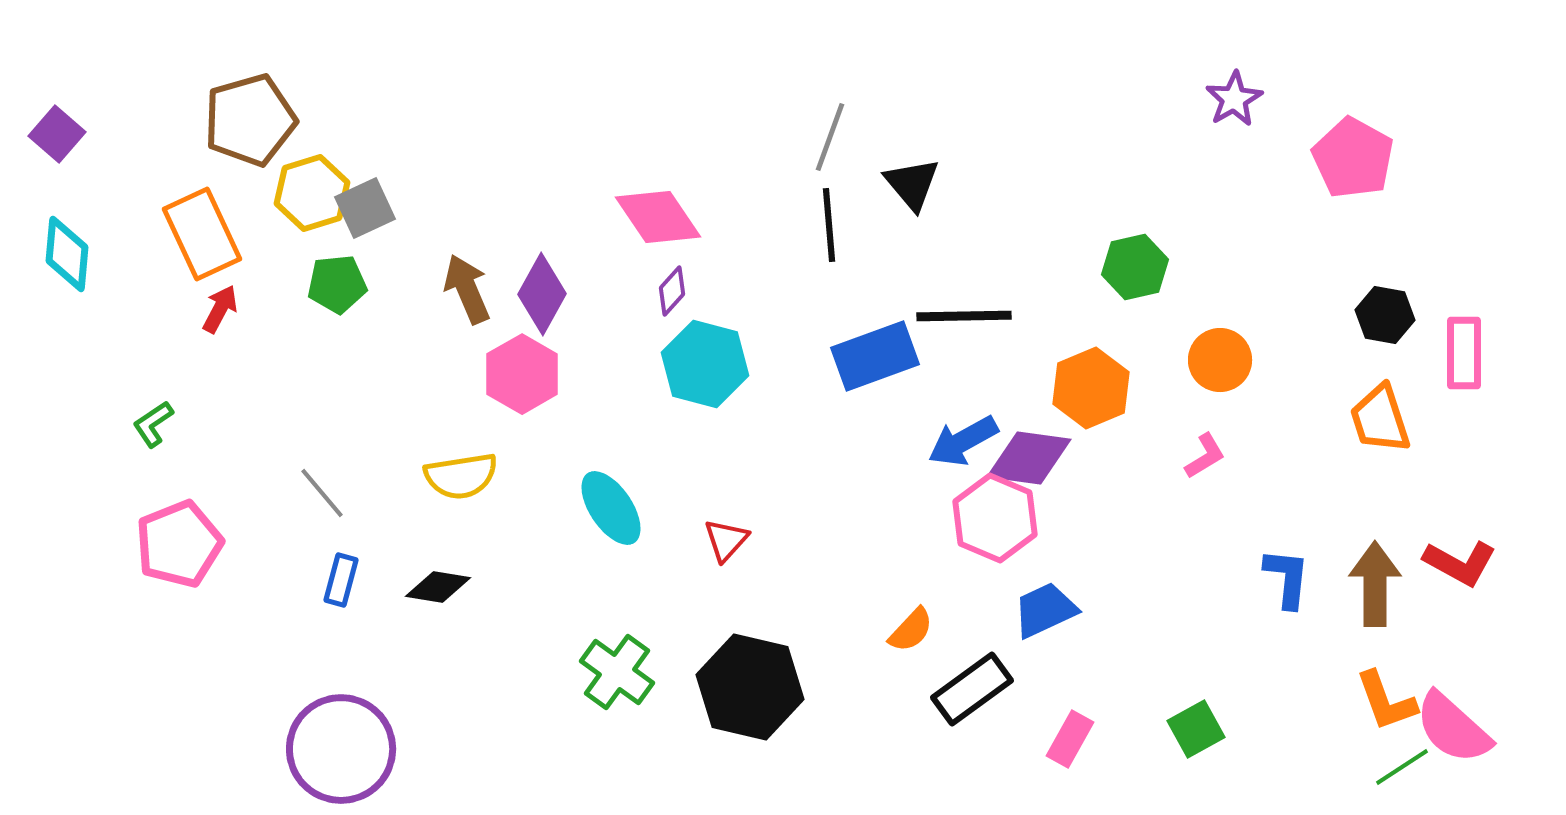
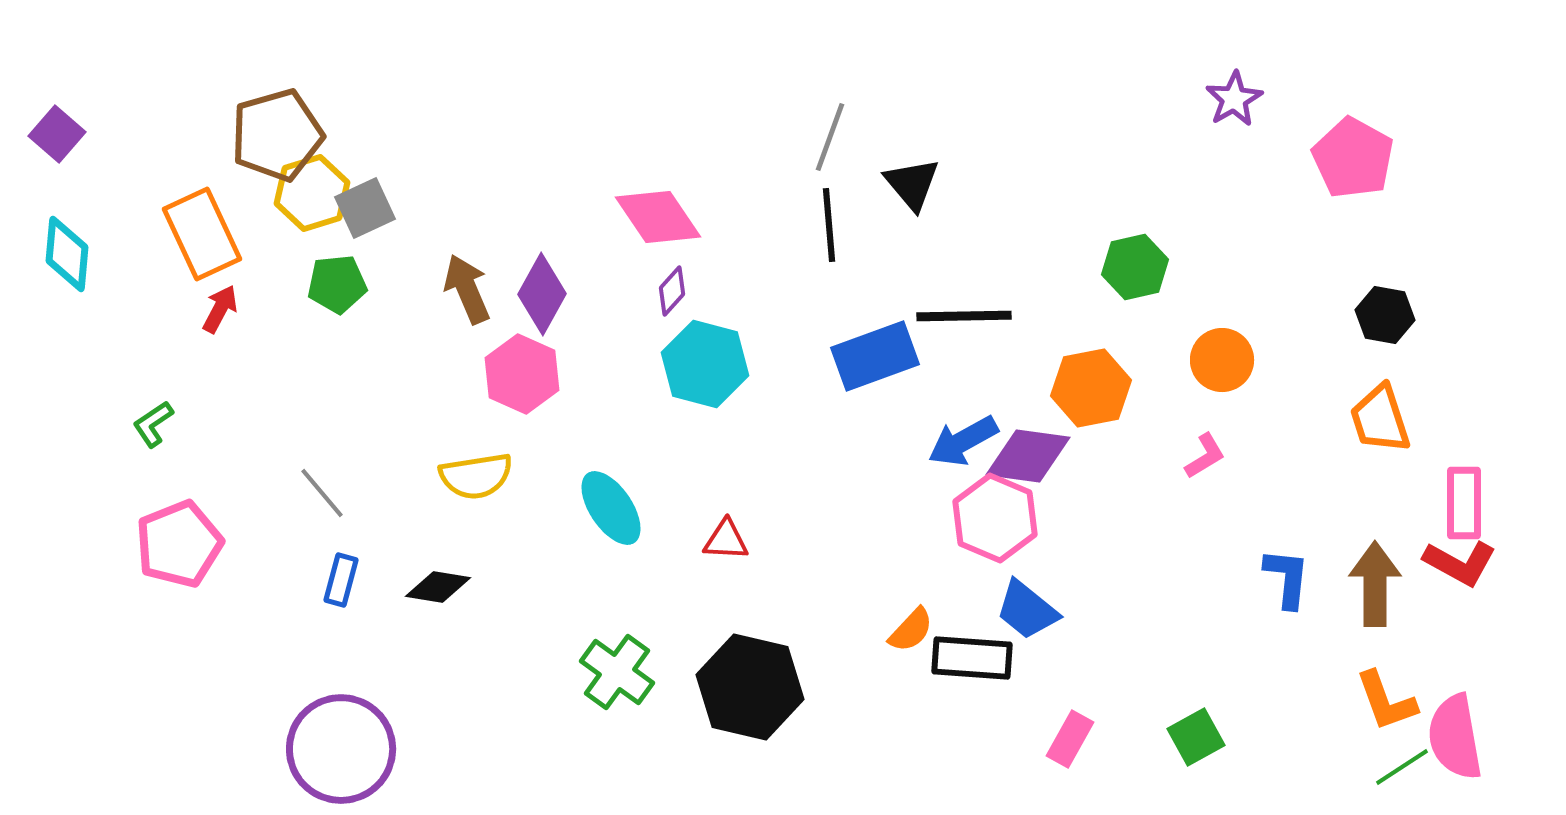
brown pentagon at (250, 120): moved 27 px right, 15 px down
pink rectangle at (1464, 353): moved 150 px down
orange circle at (1220, 360): moved 2 px right
pink hexagon at (522, 374): rotated 6 degrees counterclockwise
orange hexagon at (1091, 388): rotated 12 degrees clockwise
purple diamond at (1029, 458): moved 1 px left, 2 px up
yellow semicircle at (461, 476): moved 15 px right
red triangle at (726, 540): rotated 51 degrees clockwise
blue trapezoid at (1045, 610): moved 18 px left; rotated 116 degrees counterclockwise
black rectangle at (972, 689): moved 31 px up; rotated 40 degrees clockwise
pink semicircle at (1453, 728): moved 2 px right, 9 px down; rotated 38 degrees clockwise
green square at (1196, 729): moved 8 px down
